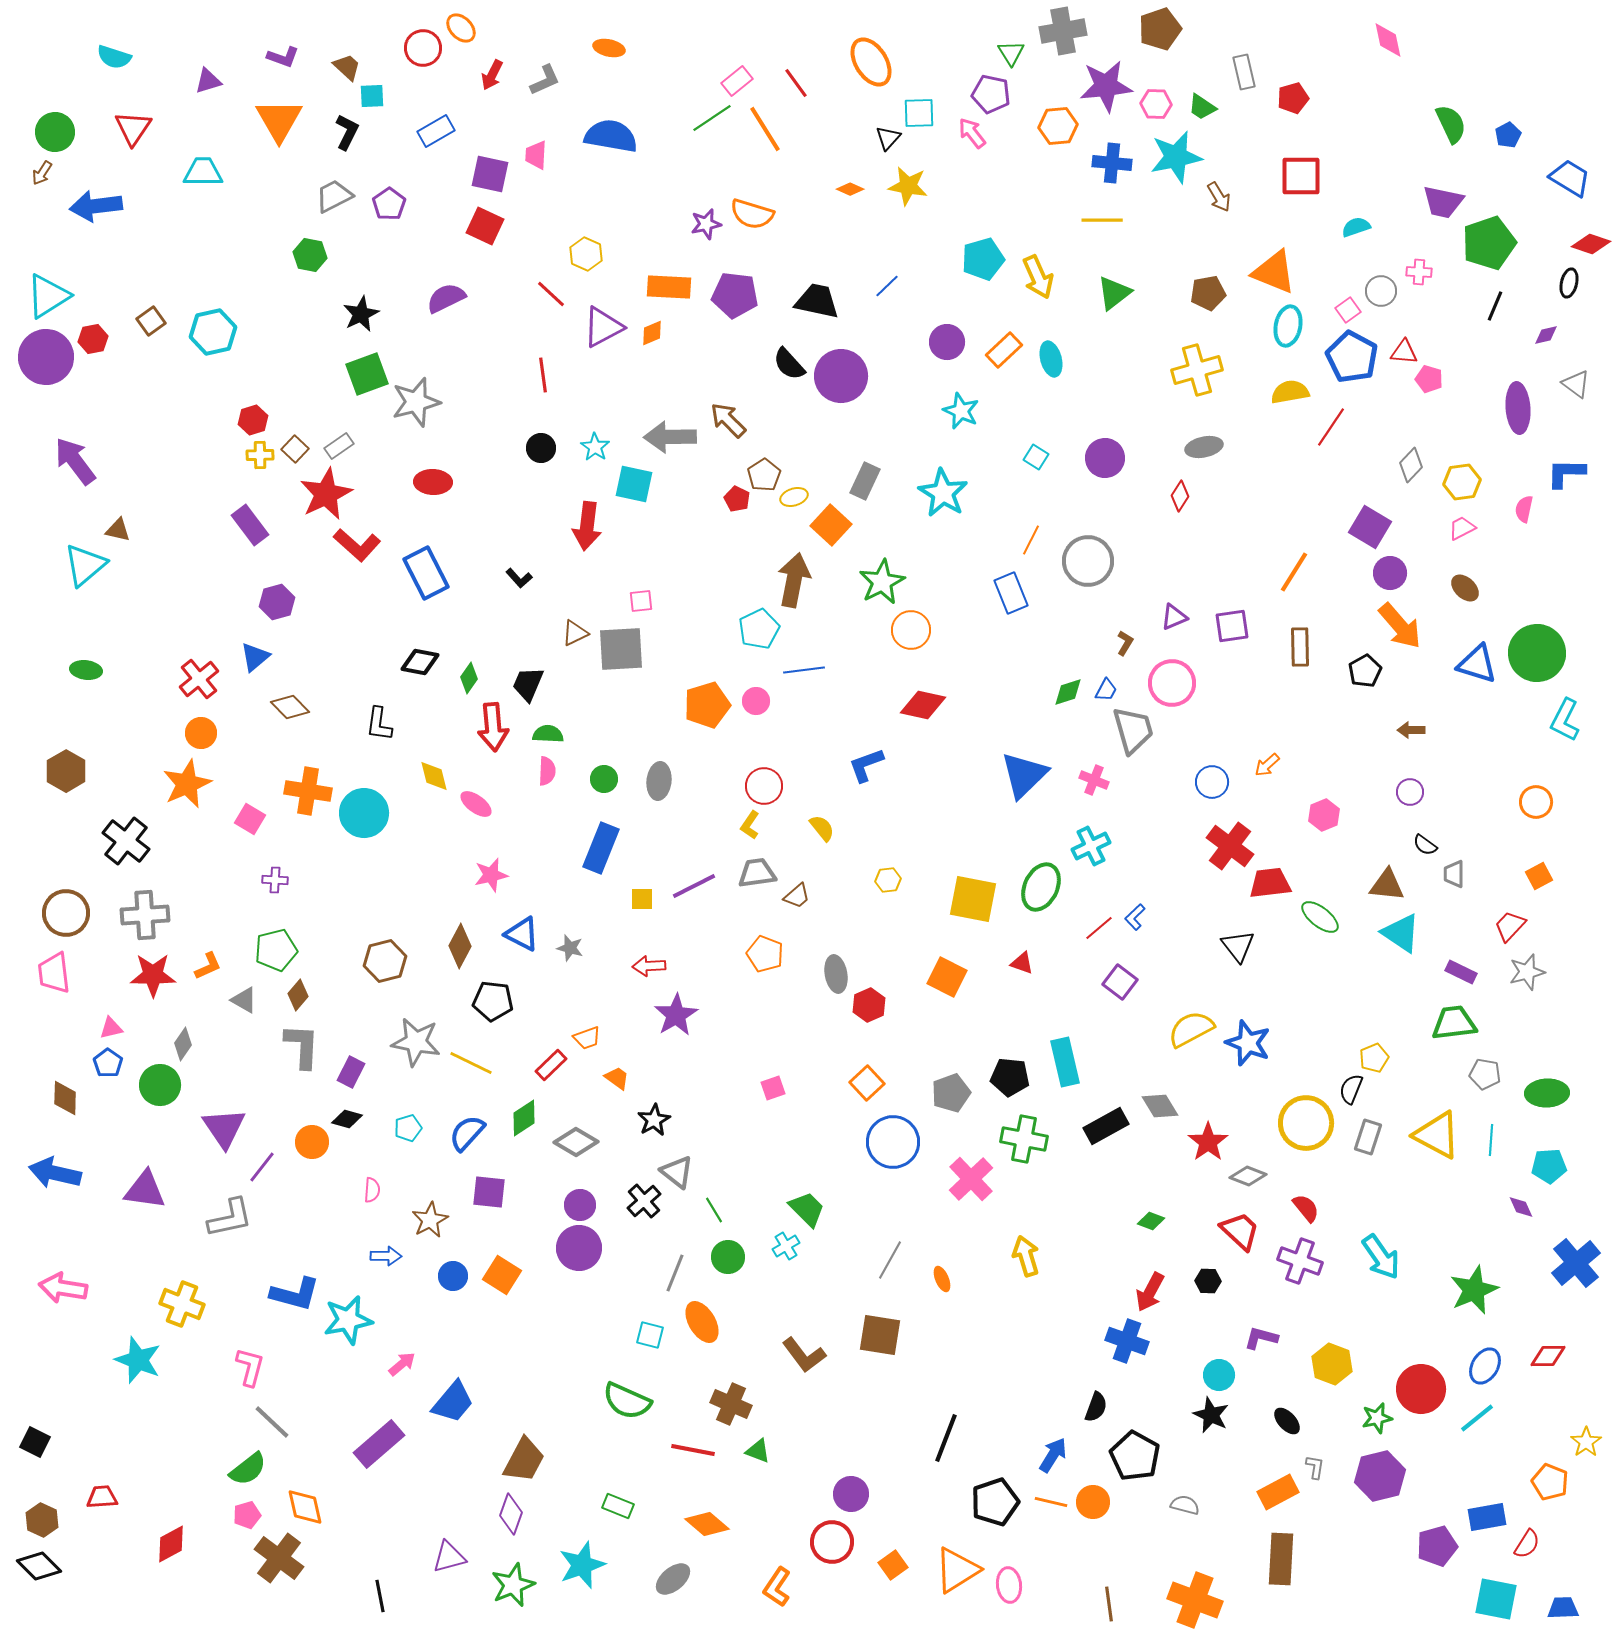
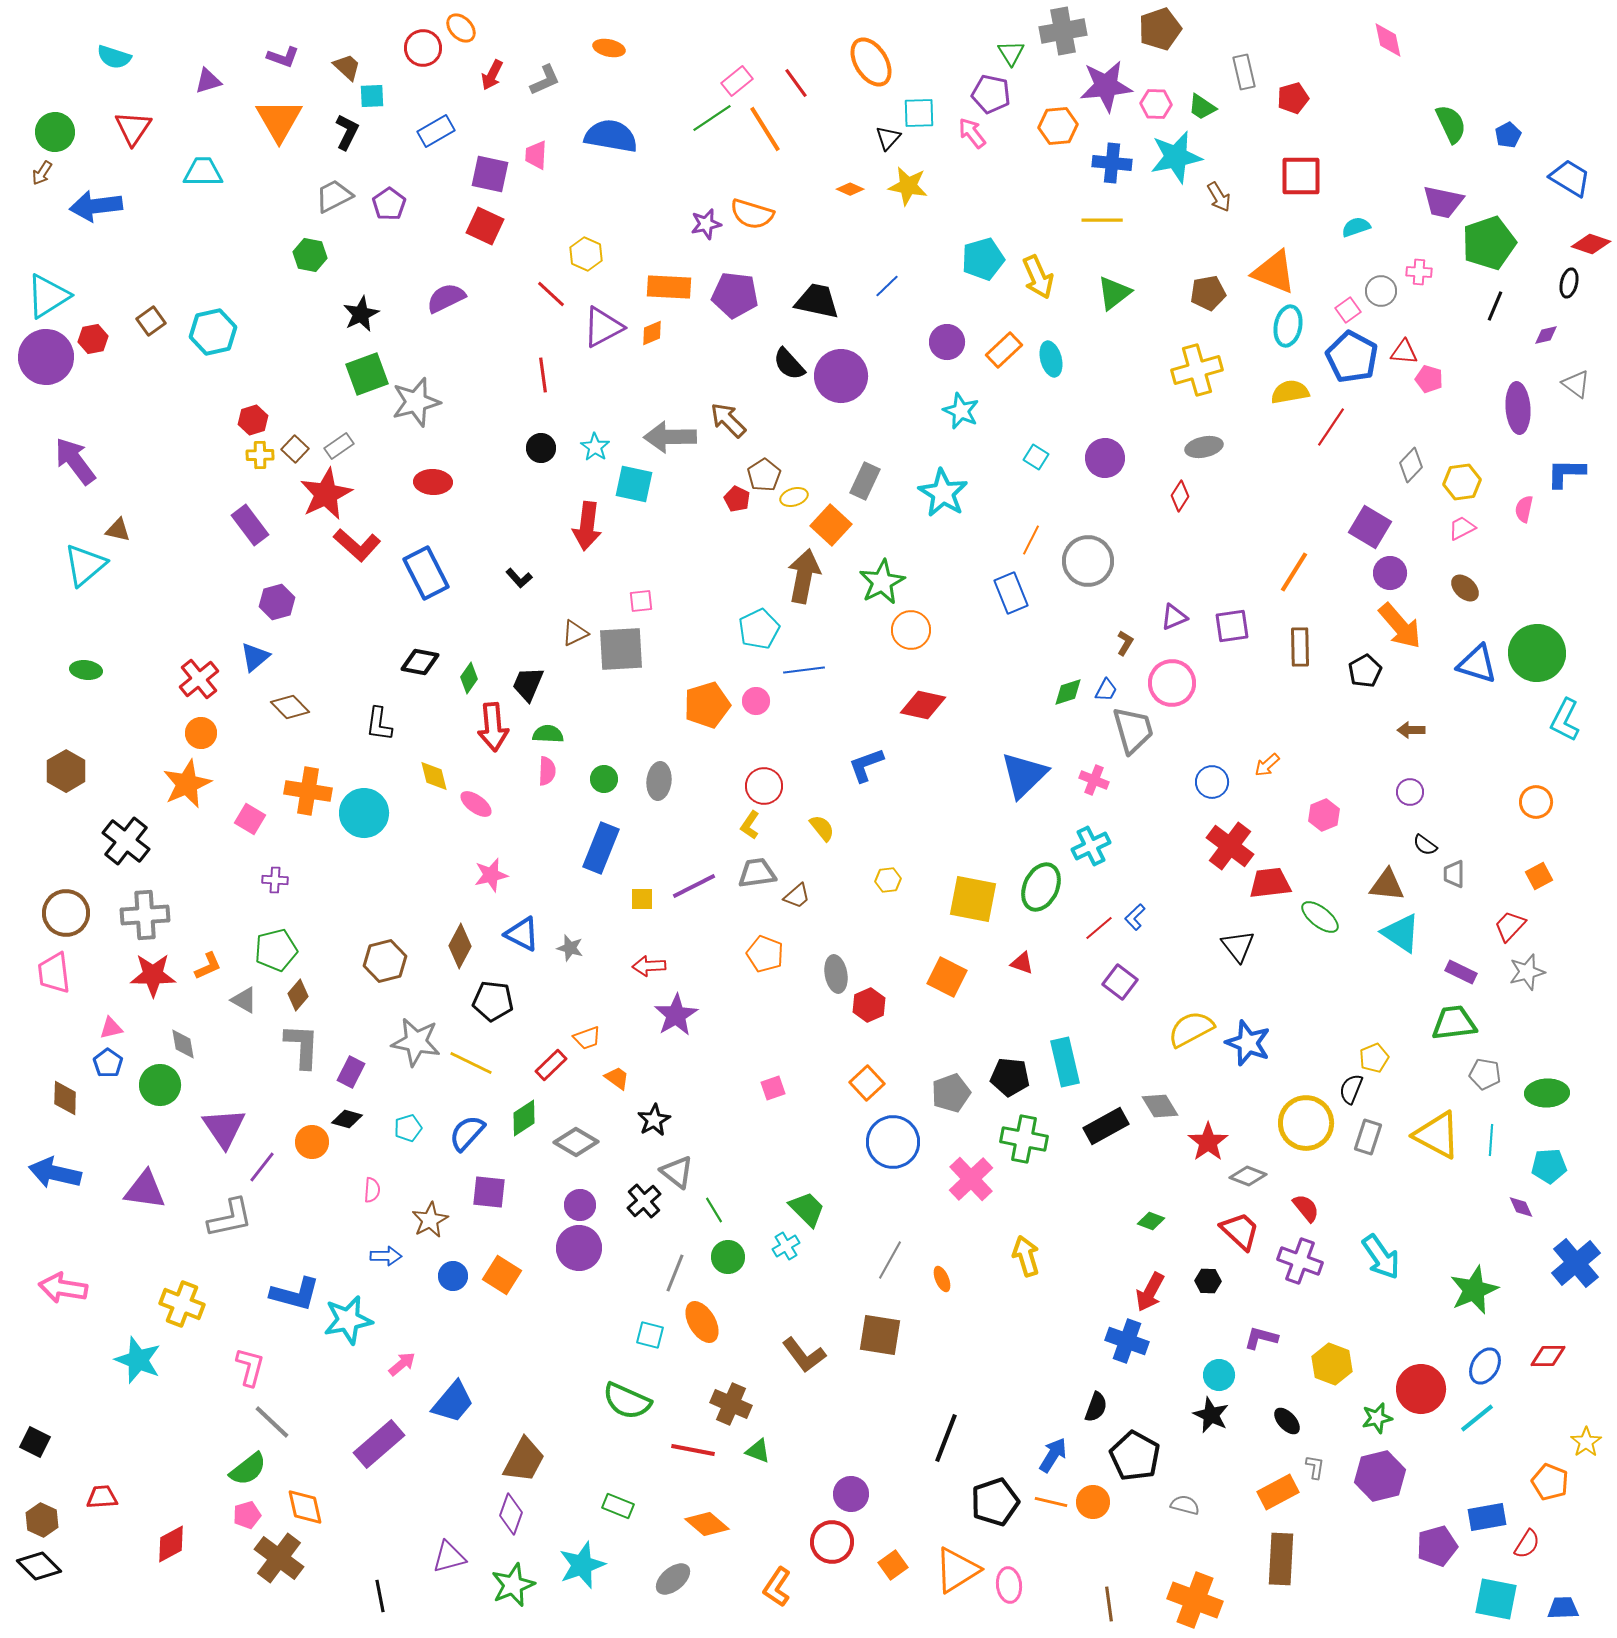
brown arrow at (794, 580): moved 10 px right, 4 px up
gray diamond at (183, 1044): rotated 44 degrees counterclockwise
